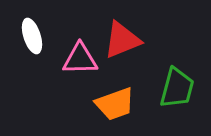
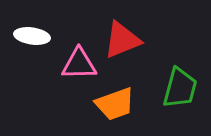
white ellipse: rotated 64 degrees counterclockwise
pink triangle: moved 1 px left, 5 px down
green trapezoid: moved 3 px right
